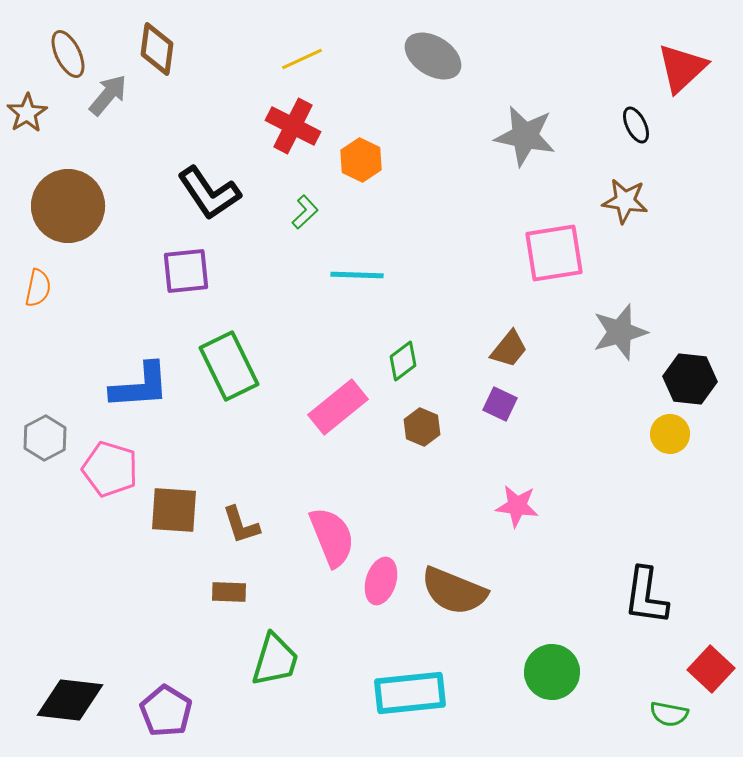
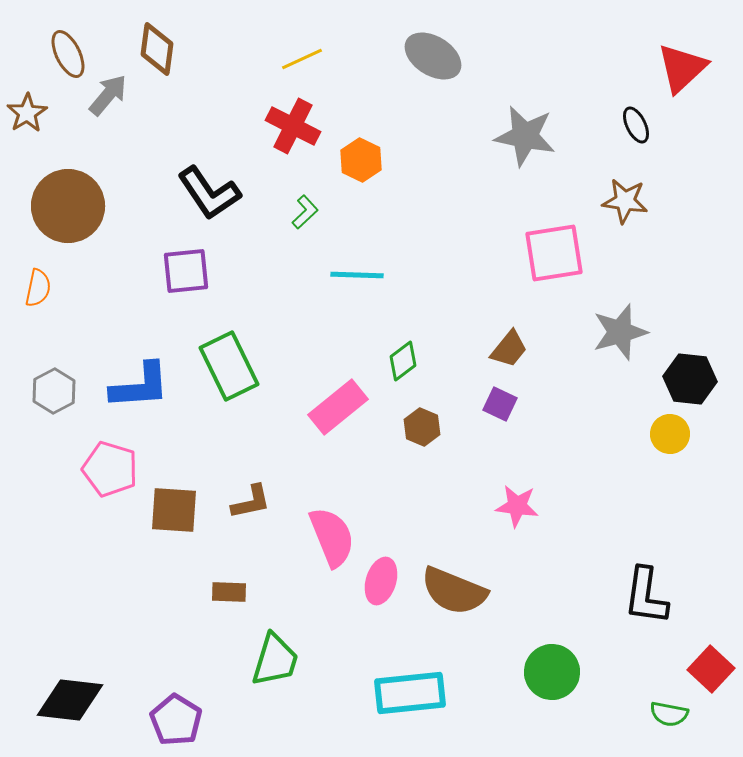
gray hexagon at (45, 438): moved 9 px right, 47 px up
brown L-shape at (241, 525): moved 10 px right, 23 px up; rotated 84 degrees counterclockwise
purple pentagon at (166, 711): moved 10 px right, 9 px down
